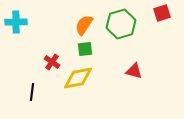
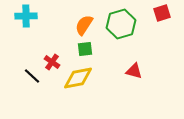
cyan cross: moved 10 px right, 6 px up
black line: moved 16 px up; rotated 54 degrees counterclockwise
